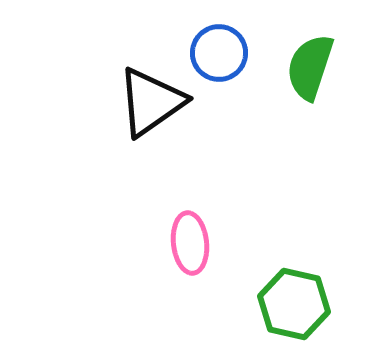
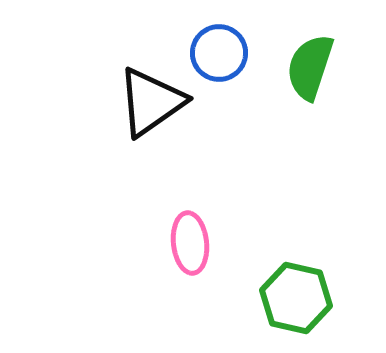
green hexagon: moved 2 px right, 6 px up
